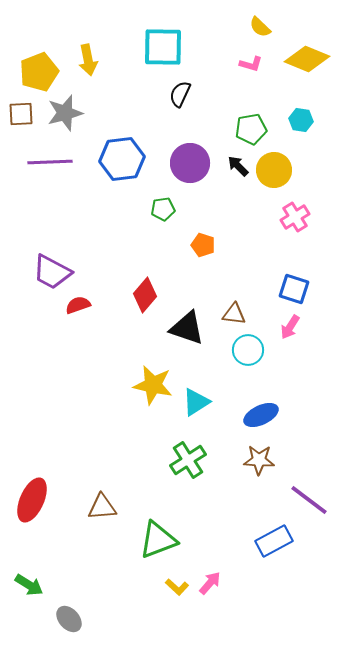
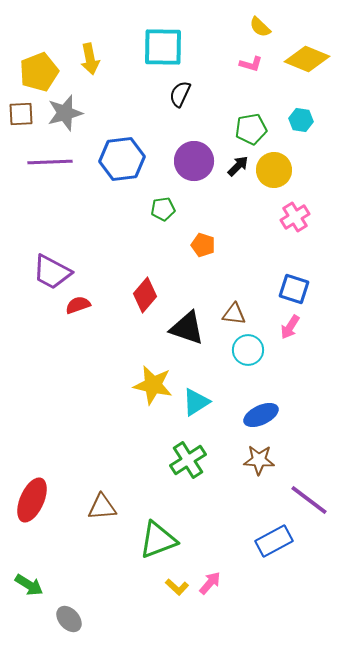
yellow arrow at (88, 60): moved 2 px right, 1 px up
purple circle at (190, 163): moved 4 px right, 2 px up
black arrow at (238, 166): rotated 90 degrees clockwise
